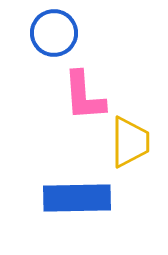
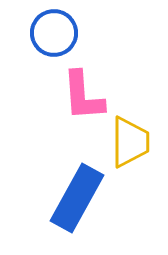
pink L-shape: moved 1 px left
blue rectangle: rotated 60 degrees counterclockwise
